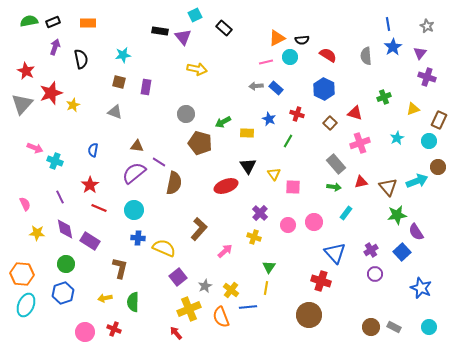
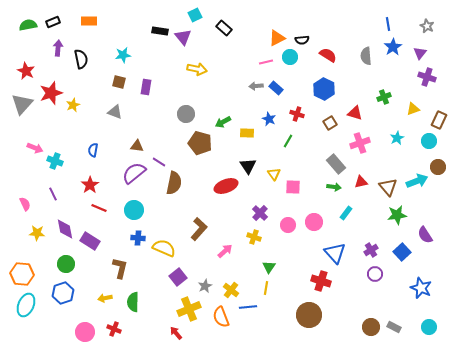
green semicircle at (29, 21): moved 1 px left, 4 px down
orange rectangle at (88, 23): moved 1 px right, 2 px up
purple arrow at (55, 47): moved 3 px right, 1 px down; rotated 14 degrees counterclockwise
brown square at (330, 123): rotated 16 degrees clockwise
purple line at (60, 197): moved 7 px left, 3 px up
purple semicircle at (416, 232): moved 9 px right, 3 px down
